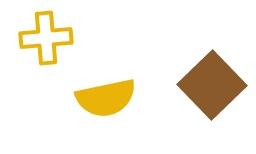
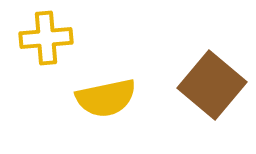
brown square: rotated 6 degrees counterclockwise
